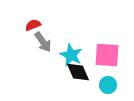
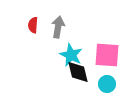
red semicircle: rotated 63 degrees counterclockwise
gray arrow: moved 15 px right, 15 px up; rotated 135 degrees counterclockwise
black diamond: rotated 10 degrees clockwise
cyan circle: moved 1 px left, 1 px up
